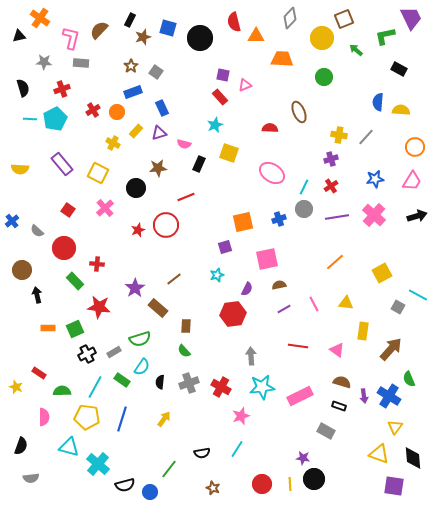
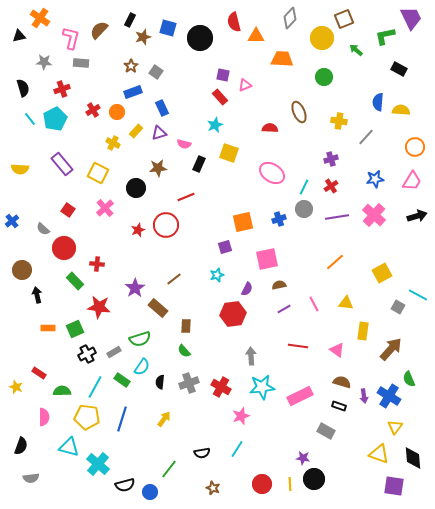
cyan line at (30, 119): rotated 48 degrees clockwise
yellow cross at (339, 135): moved 14 px up
gray semicircle at (37, 231): moved 6 px right, 2 px up
